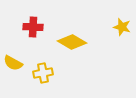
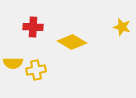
yellow semicircle: rotated 30 degrees counterclockwise
yellow cross: moved 7 px left, 3 px up
